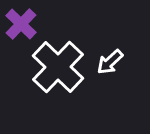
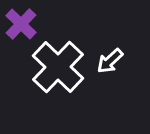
white arrow: moved 1 px up
